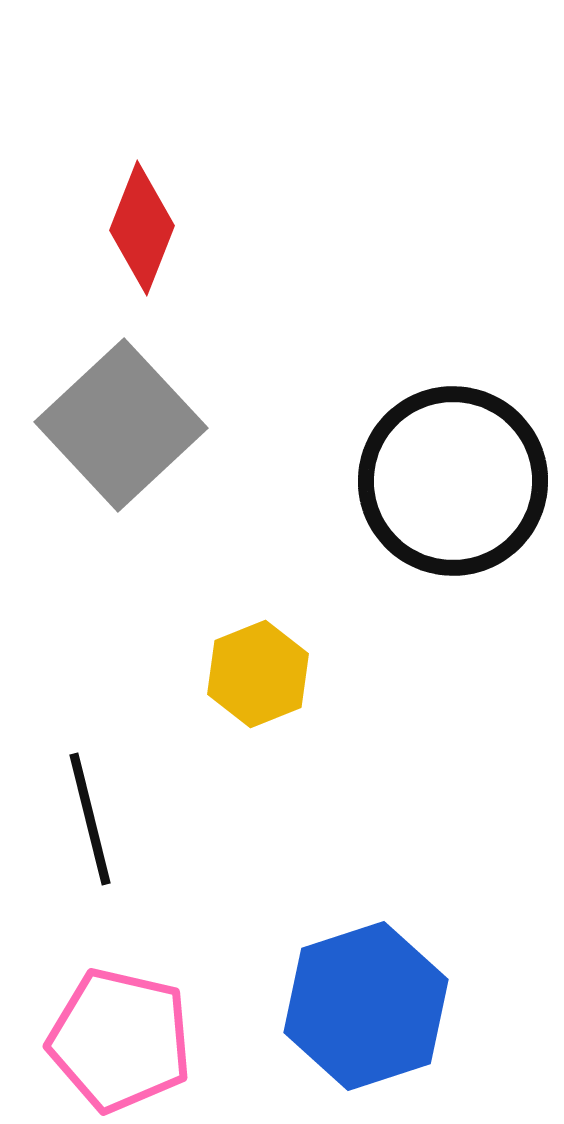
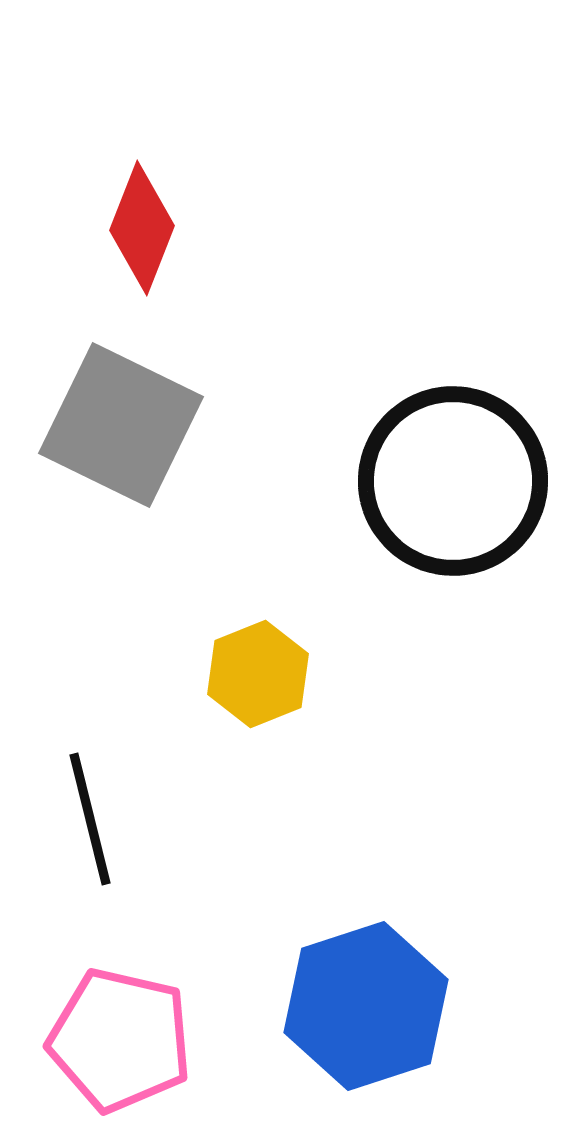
gray square: rotated 21 degrees counterclockwise
